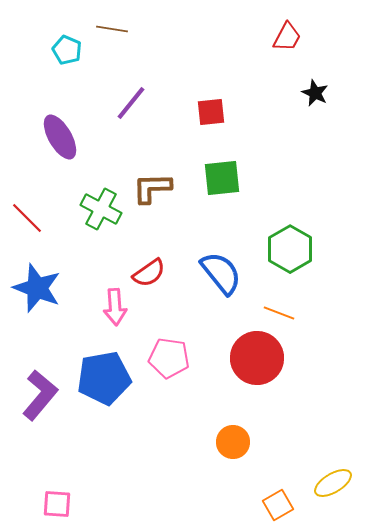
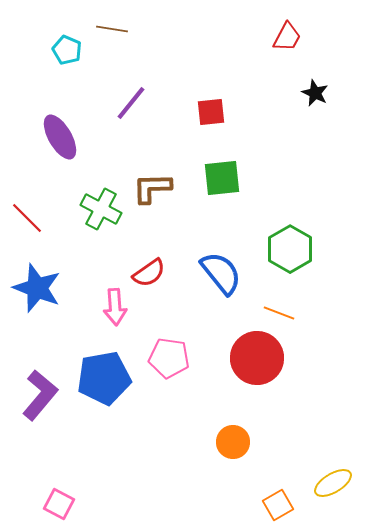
pink square: moved 2 px right; rotated 24 degrees clockwise
